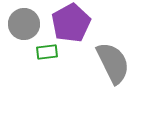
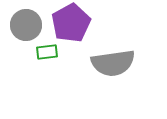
gray circle: moved 2 px right, 1 px down
gray semicircle: rotated 108 degrees clockwise
